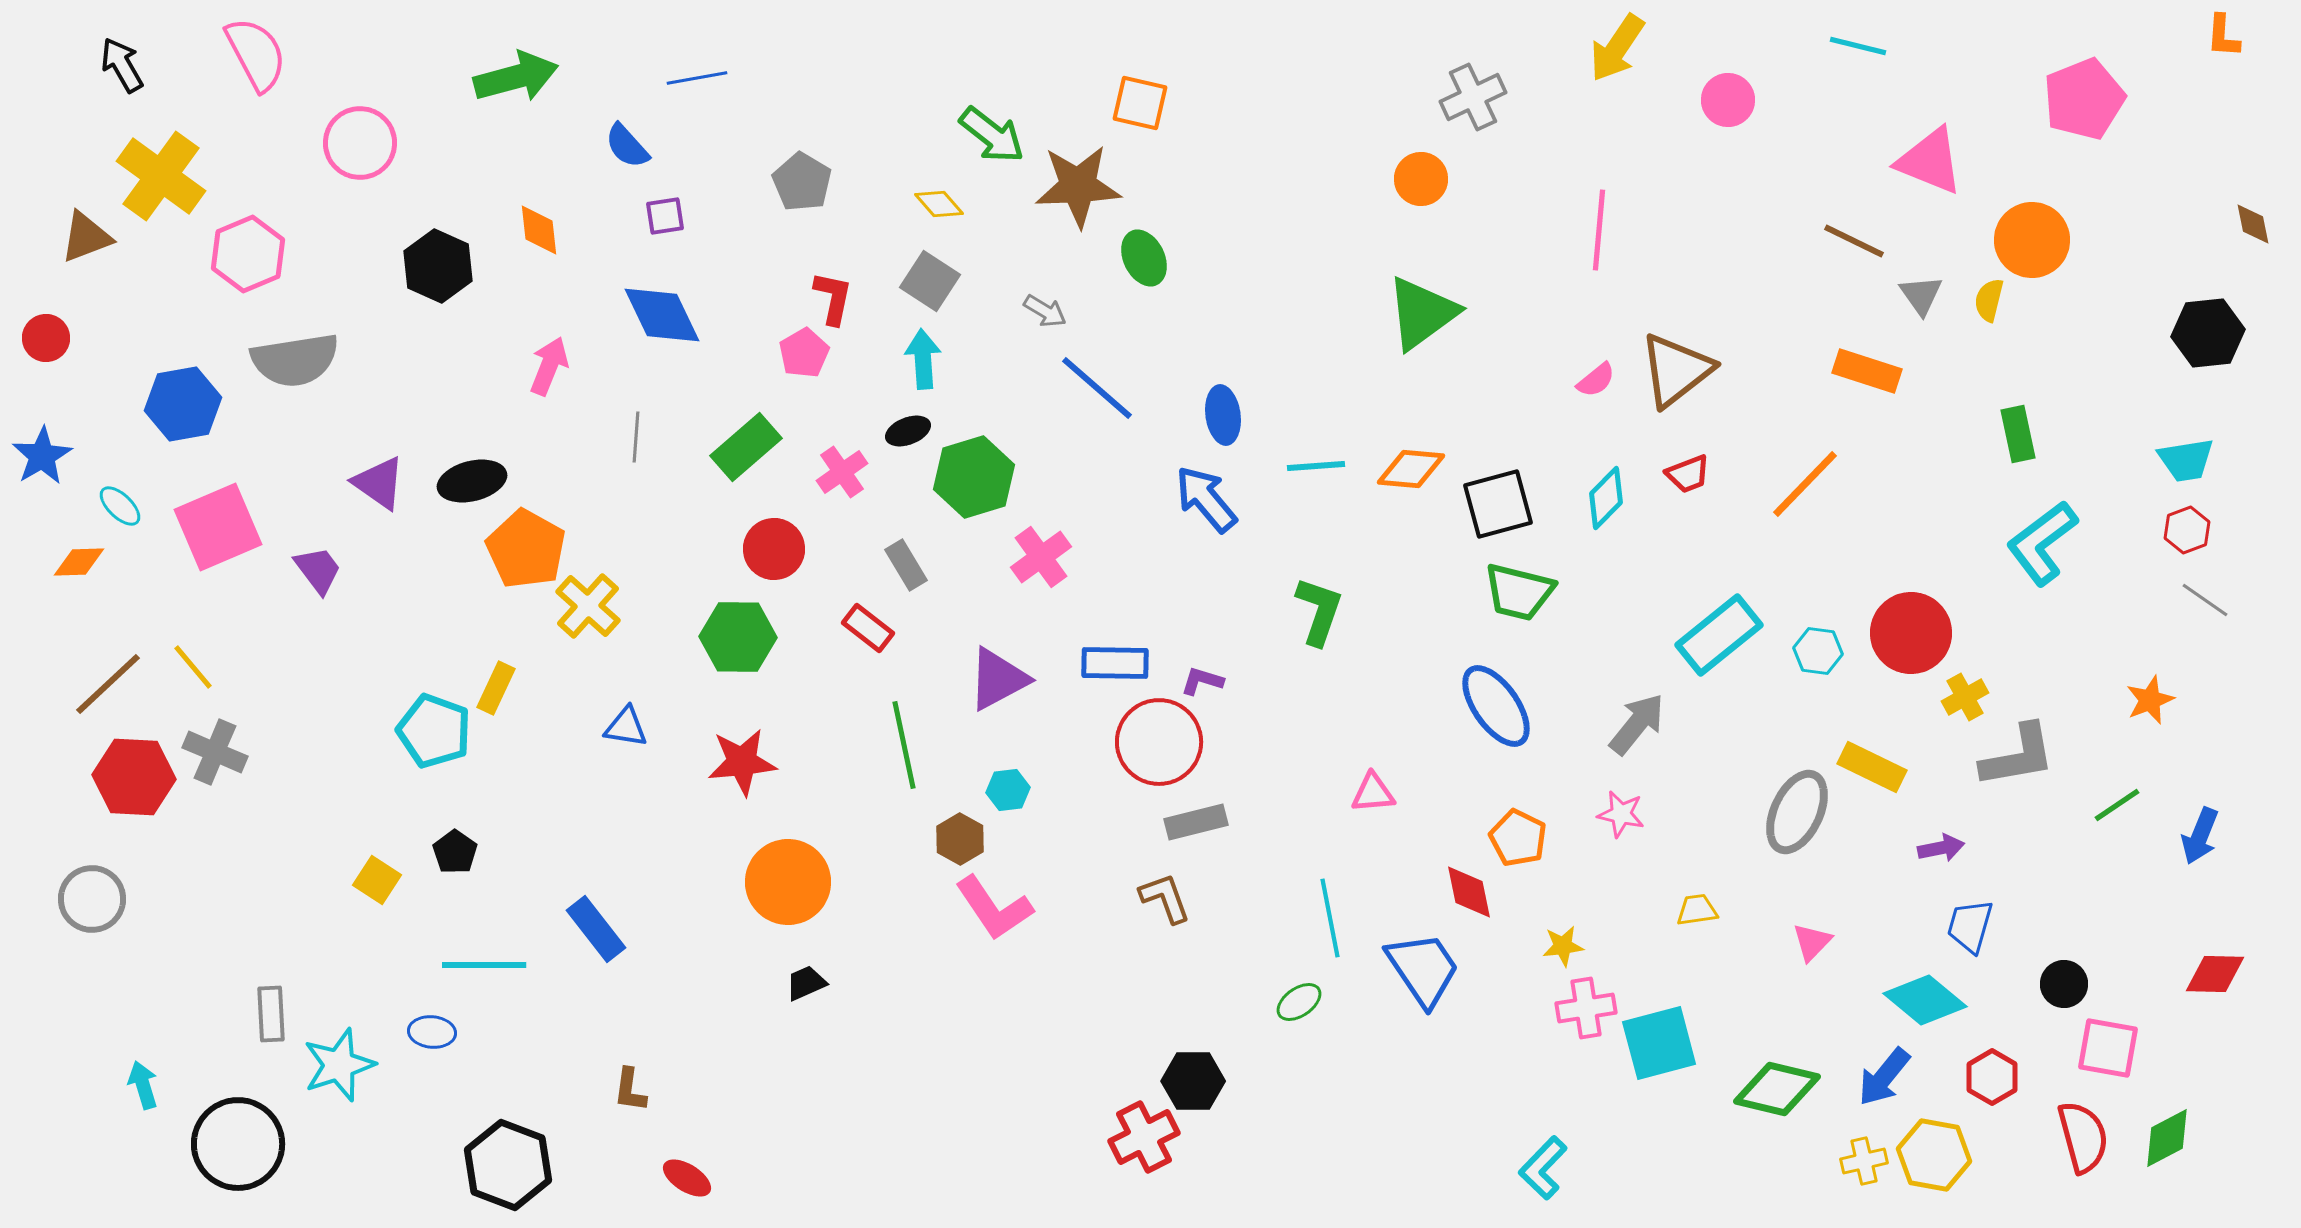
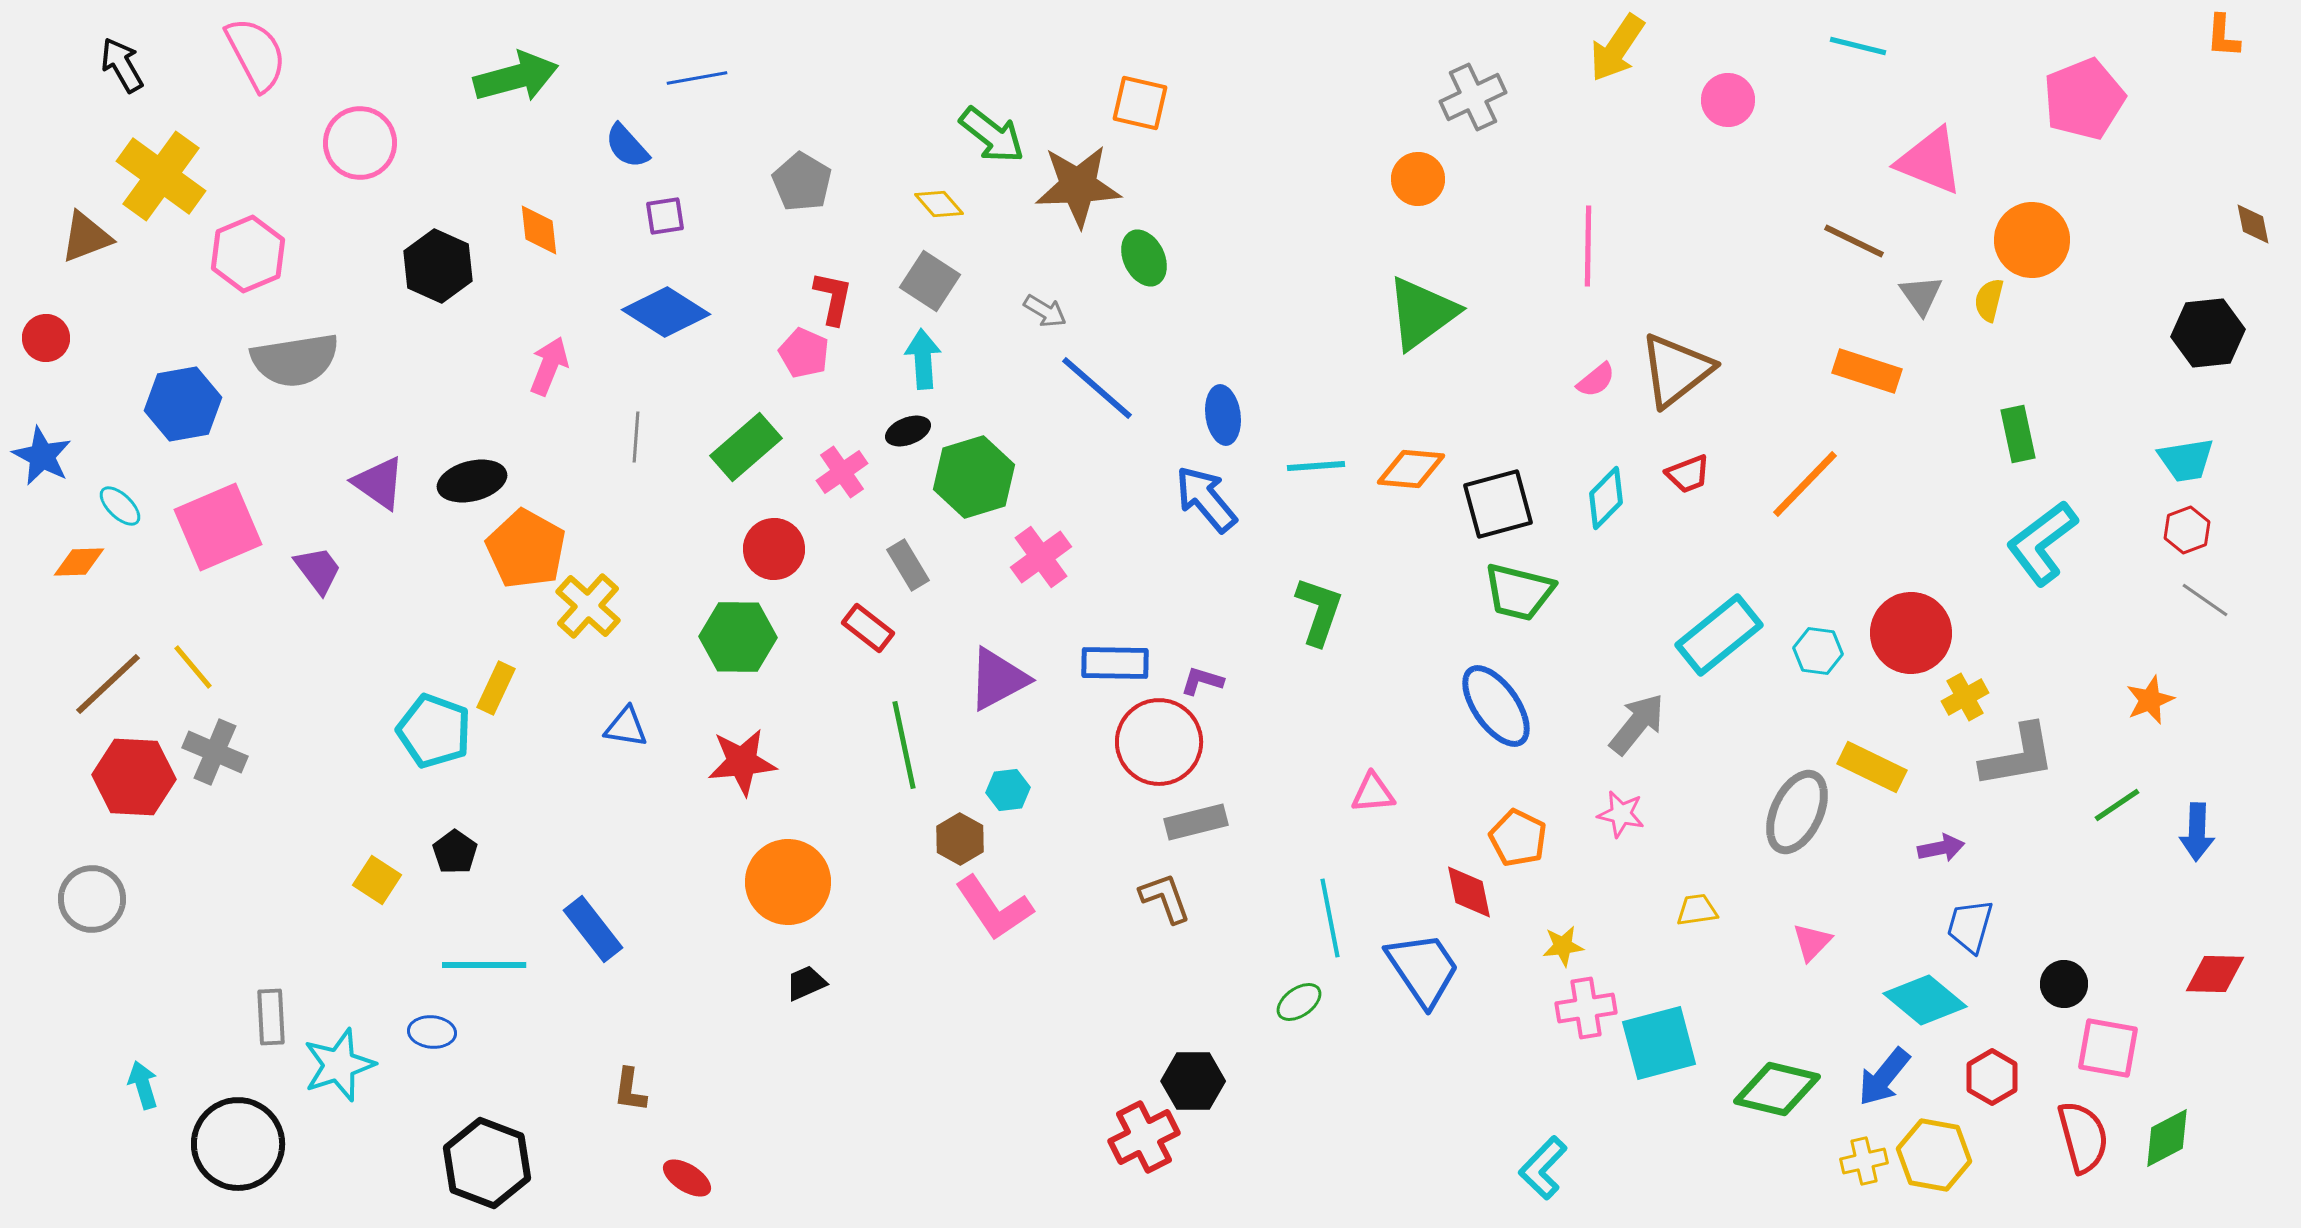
orange circle at (1421, 179): moved 3 px left
pink line at (1599, 230): moved 11 px left, 16 px down; rotated 4 degrees counterclockwise
blue diamond at (662, 315): moved 4 px right, 3 px up; rotated 32 degrees counterclockwise
pink pentagon at (804, 353): rotated 18 degrees counterclockwise
blue star at (42, 456): rotated 14 degrees counterclockwise
gray rectangle at (906, 565): moved 2 px right
blue arrow at (2200, 836): moved 3 px left, 4 px up; rotated 20 degrees counterclockwise
blue rectangle at (596, 929): moved 3 px left
gray rectangle at (271, 1014): moved 3 px down
black hexagon at (508, 1165): moved 21 px left, 2 px up
